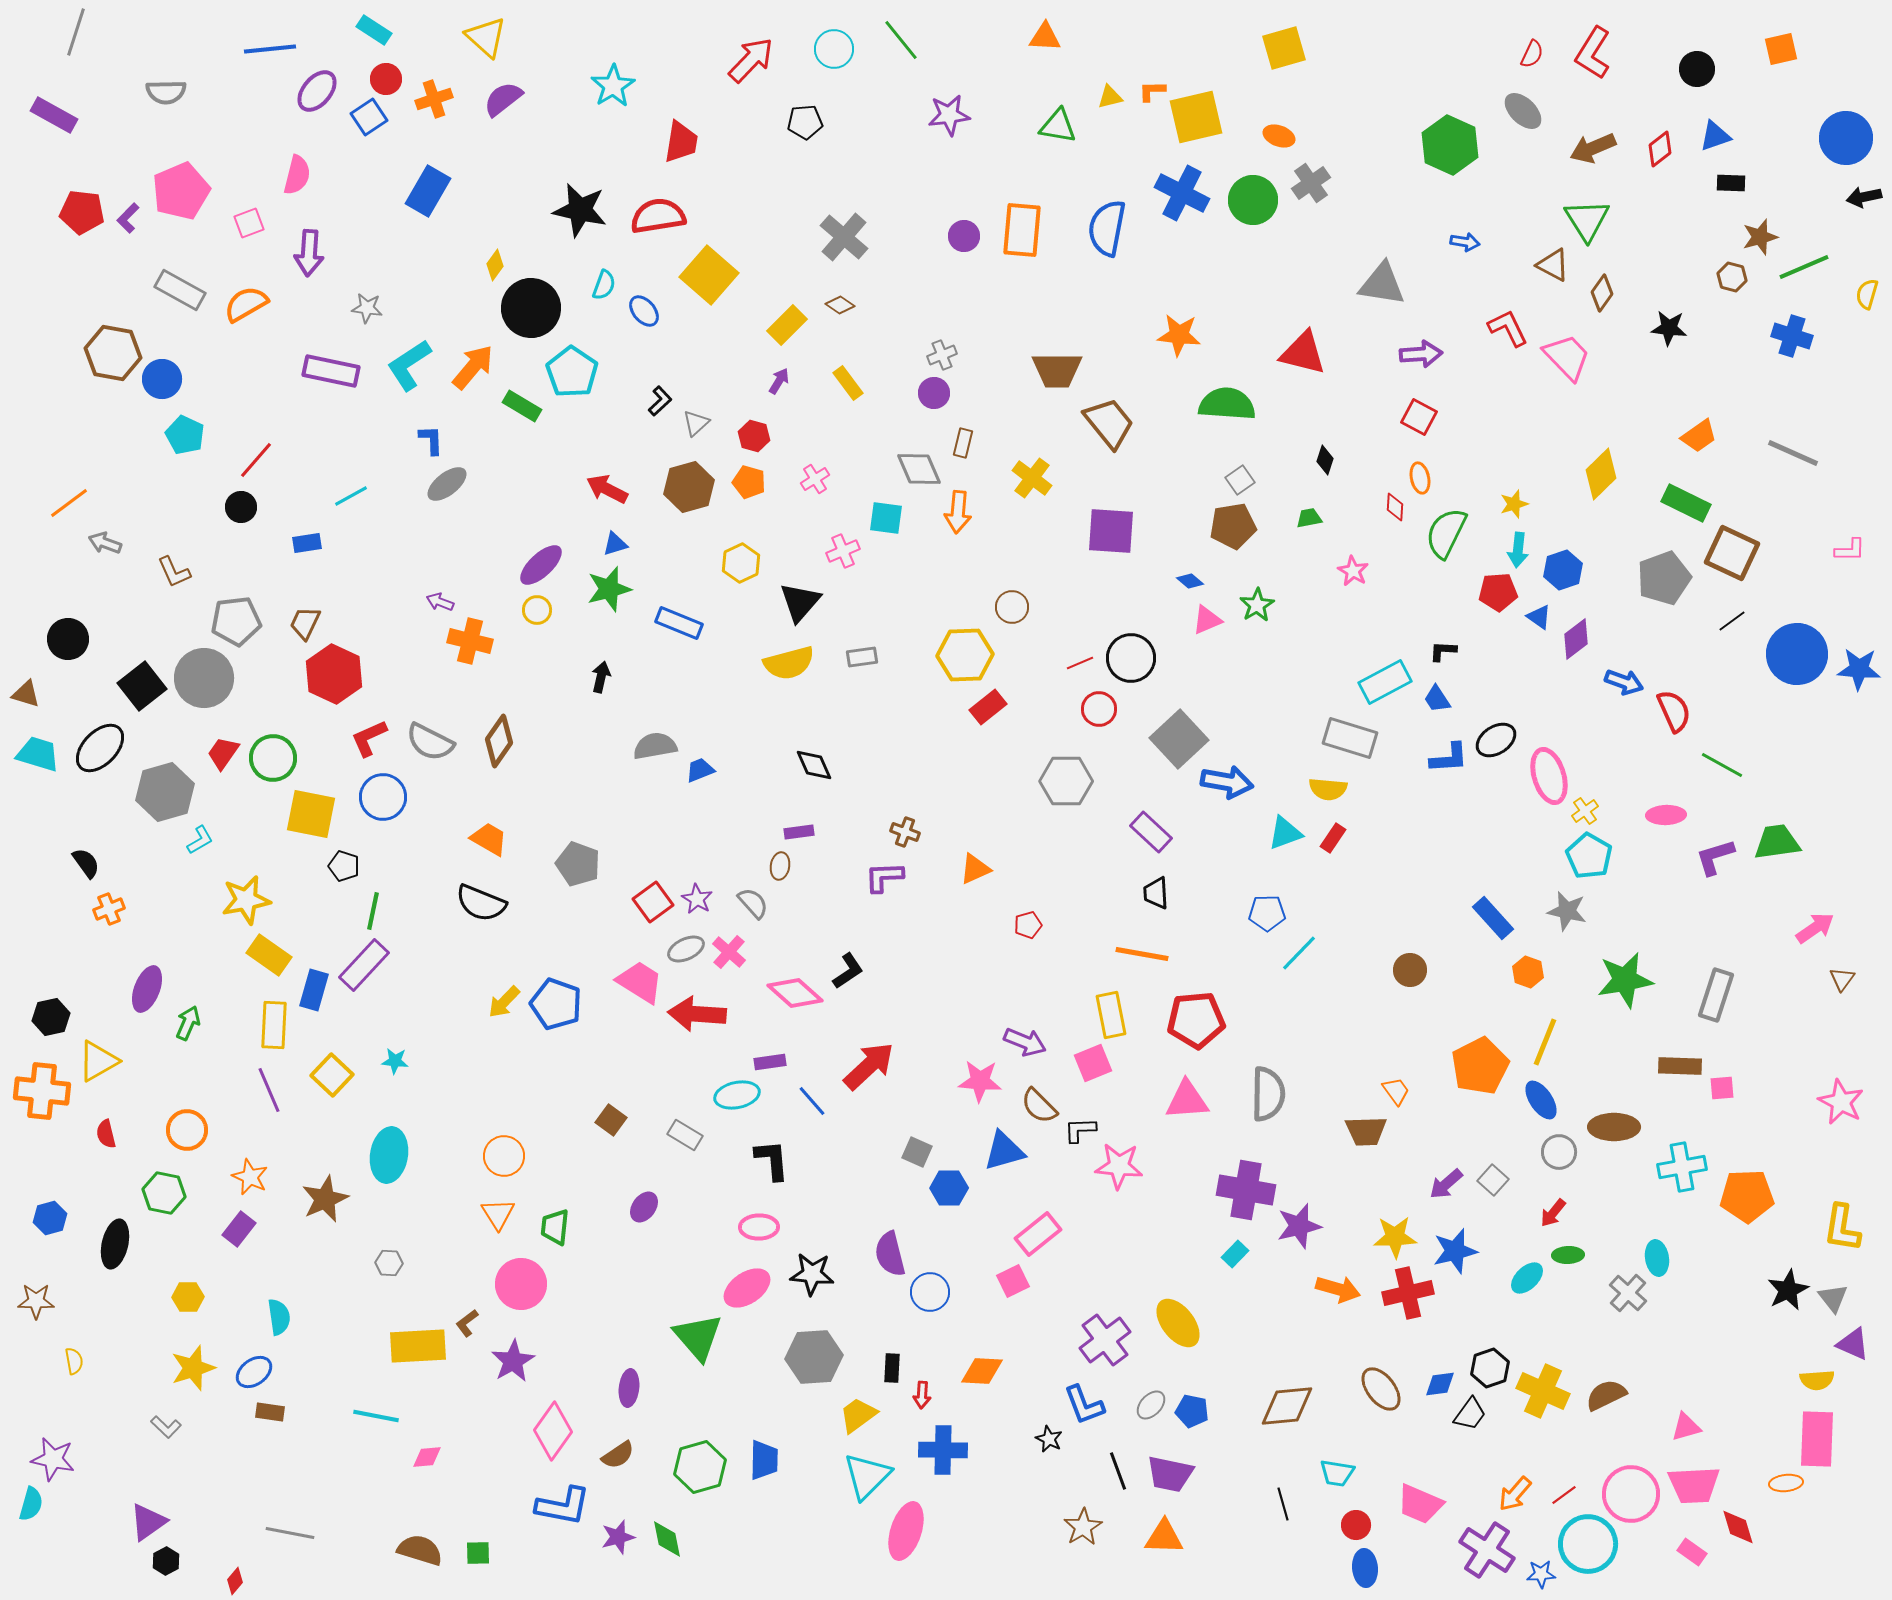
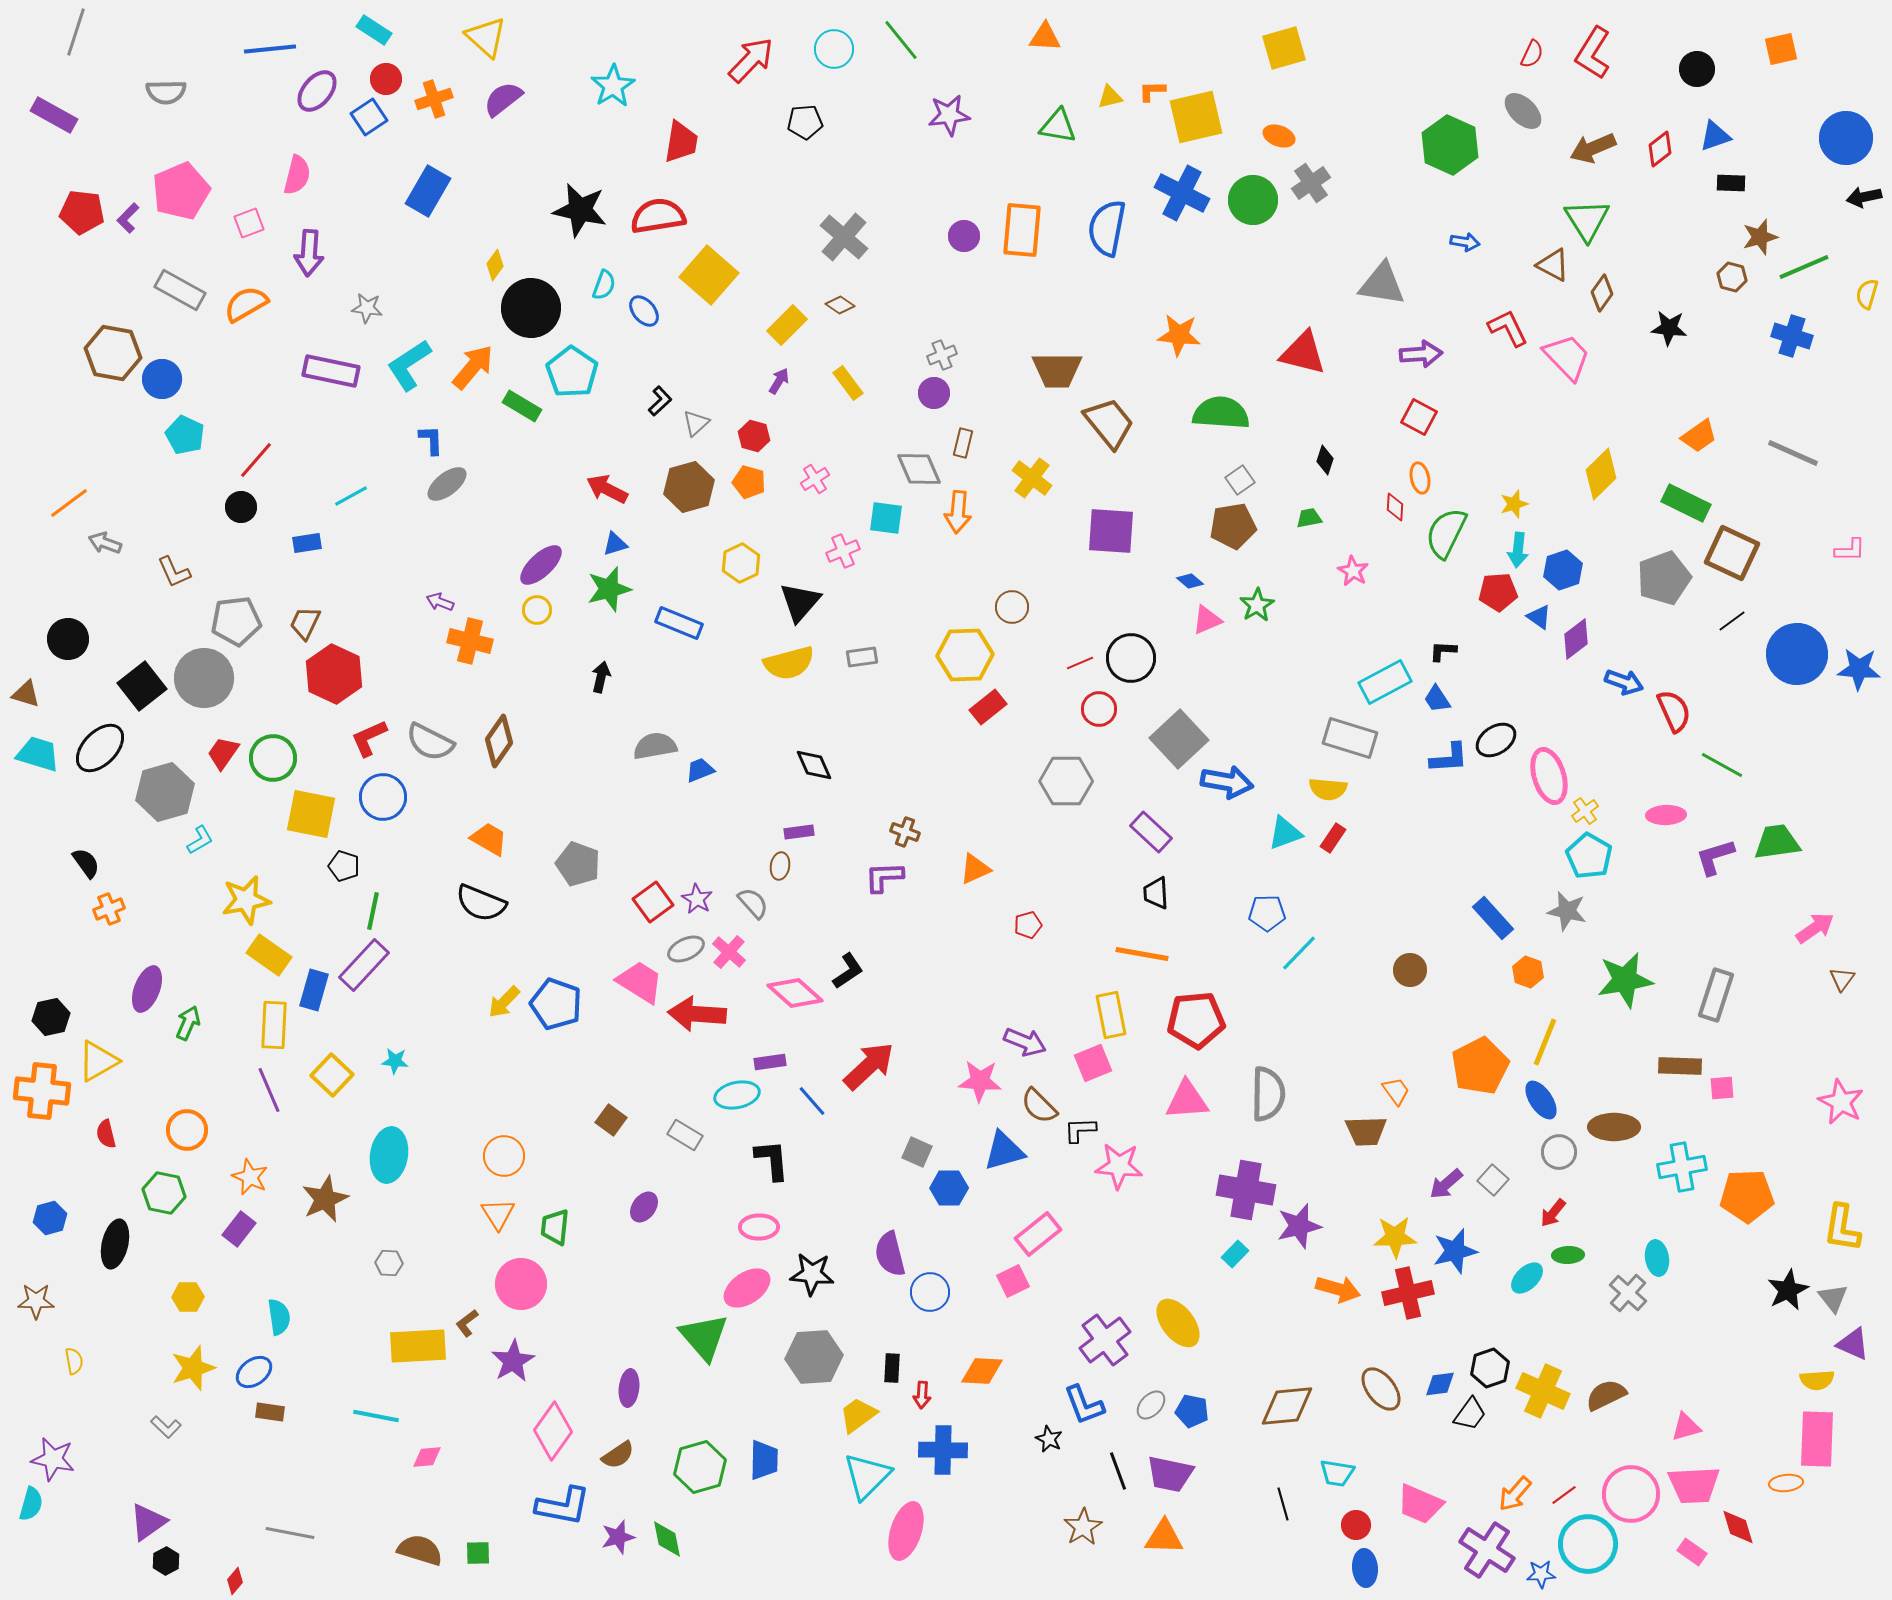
green semicircle at (1227, 404): moved 6 px left, 9 px down
green triangle at (698, 1337): moved 6 px right
